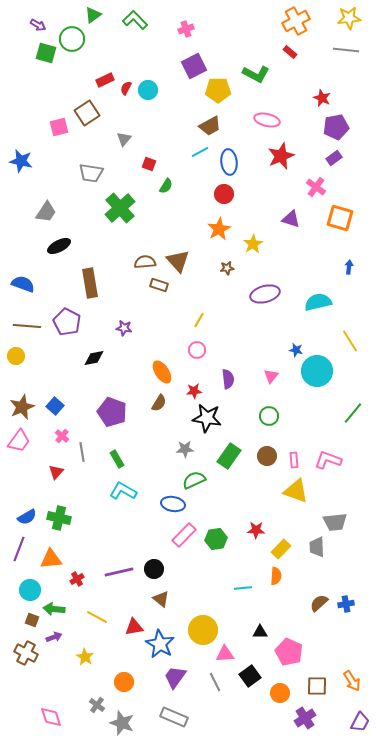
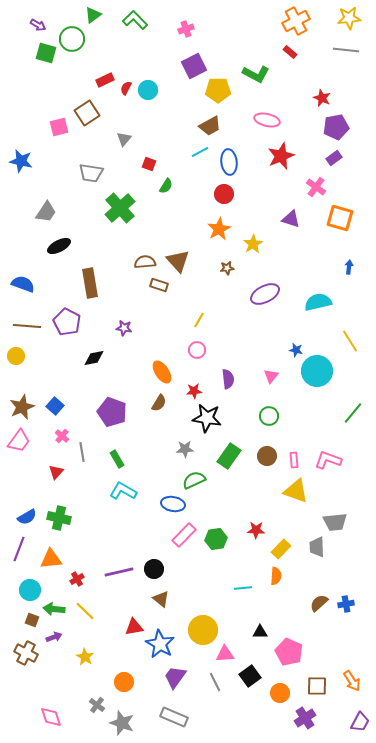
purple ellipse at (265, 294): rotated 12 degrees counterclockwise
yellow line at (97, 617): moved 12 px left, 6 px up; rotated 15 degrees clockwise
